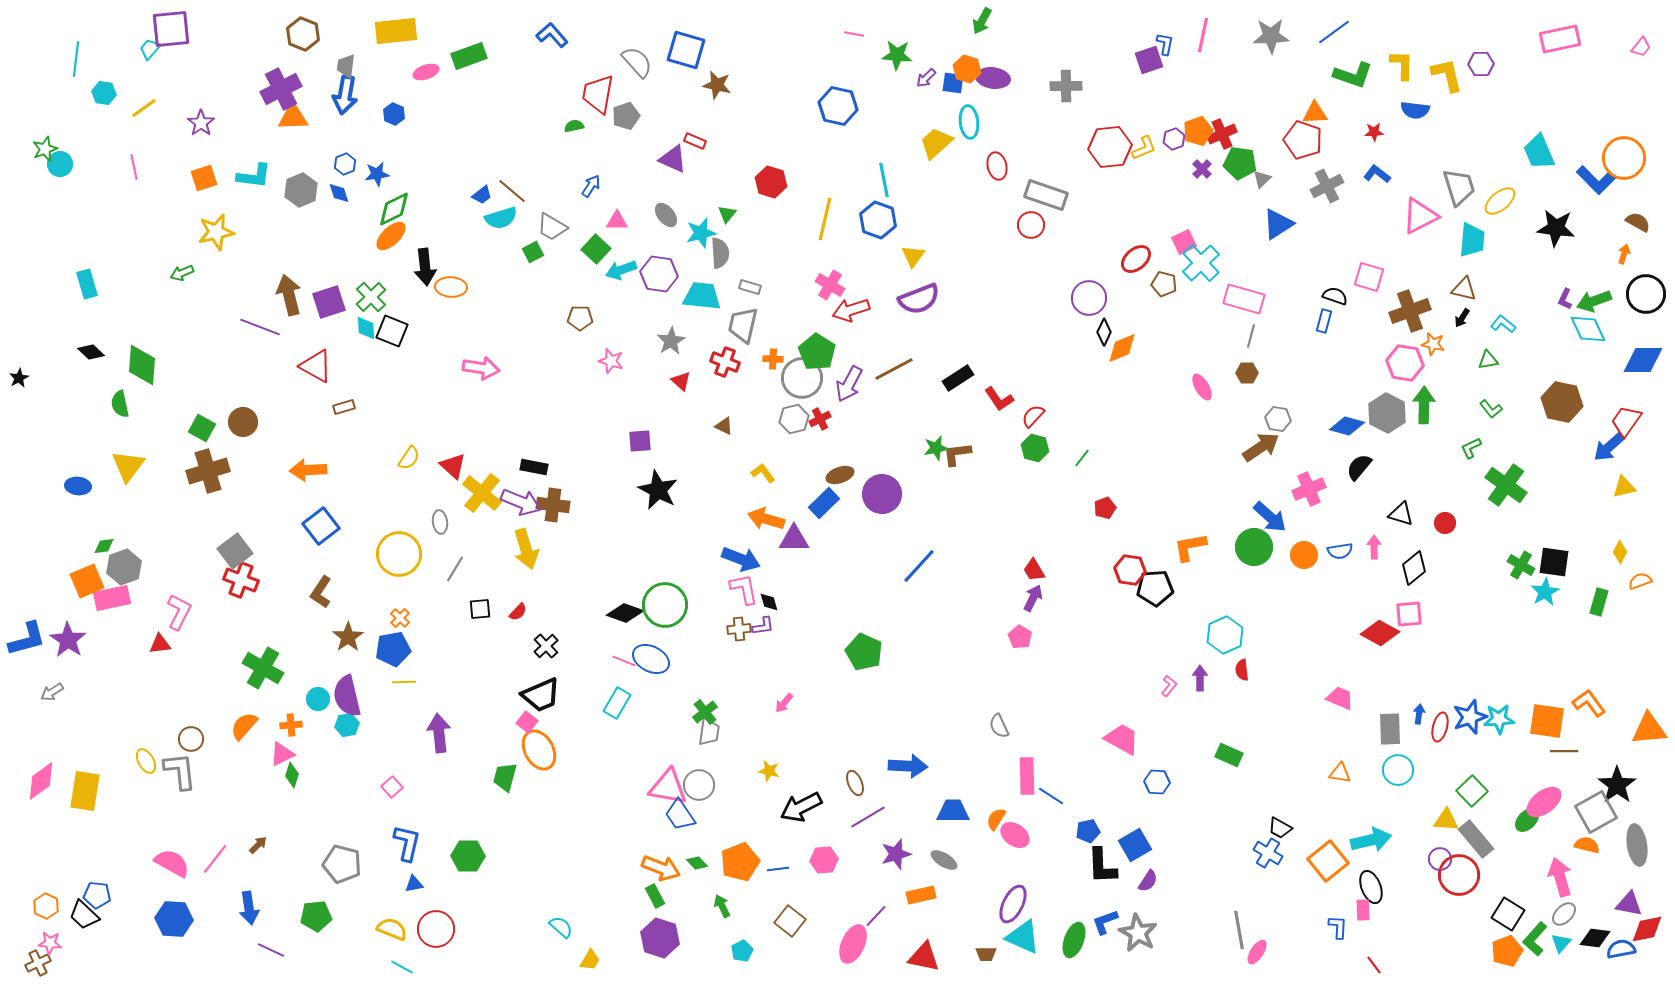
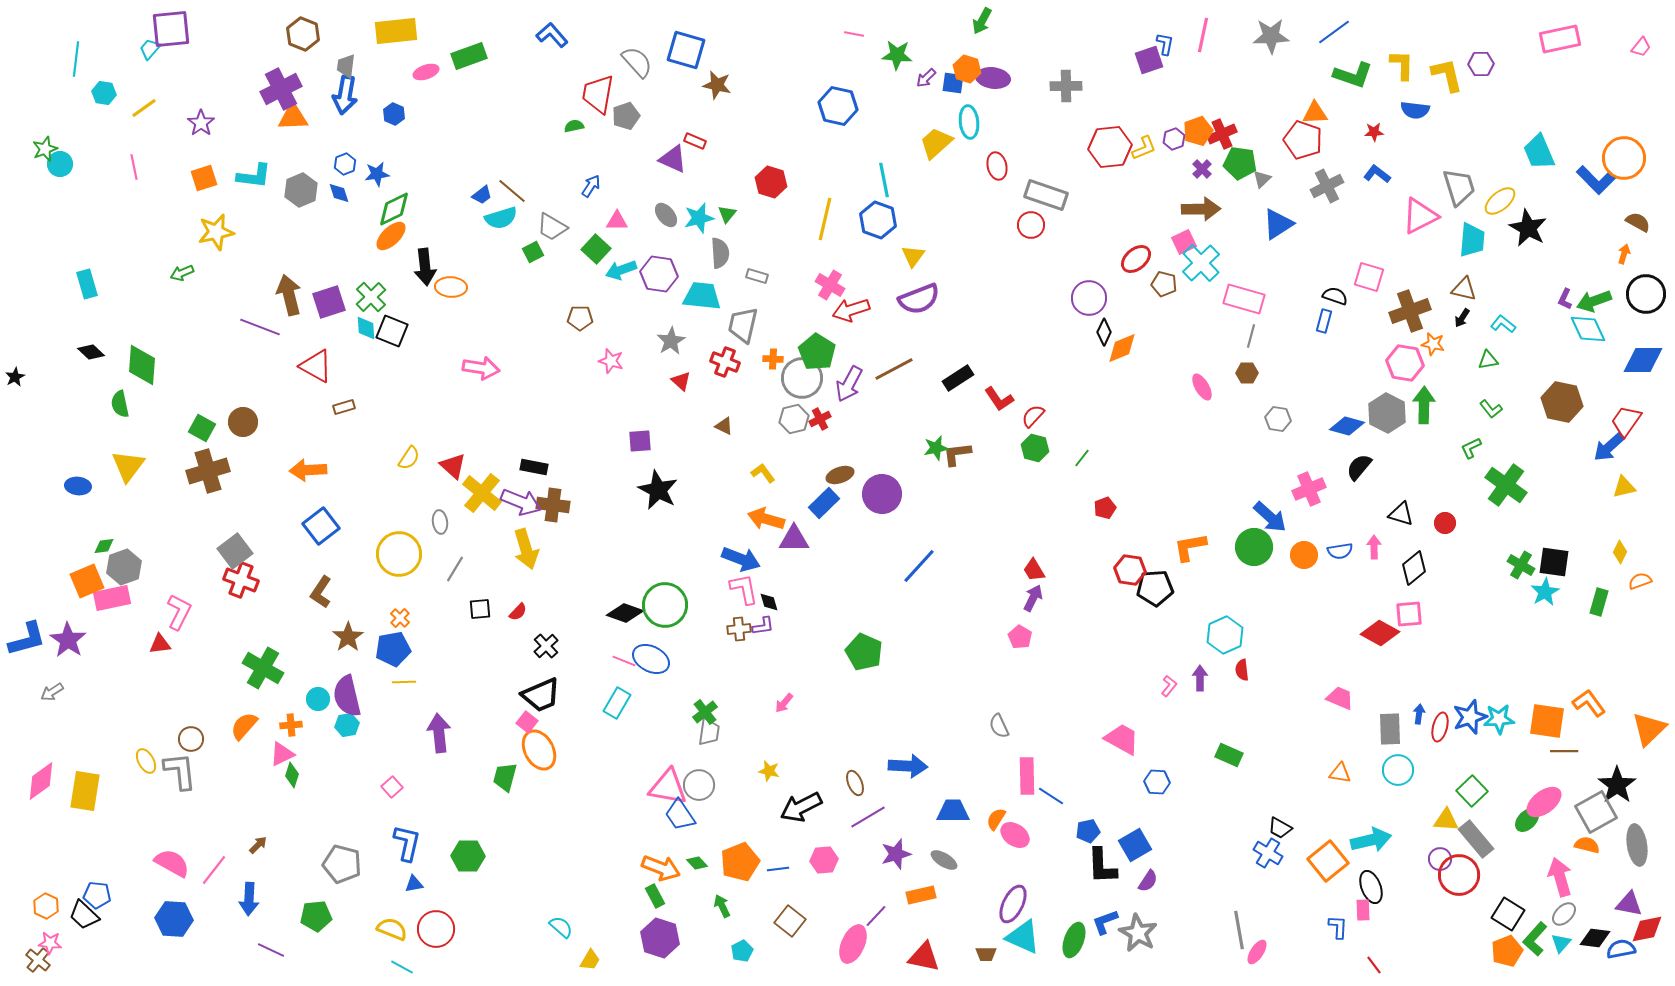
black star at (1556, 228): moved 28 px left; rotated 21 degrees clockwise
cyan star at (701, 233): moved 2 px left, 15 px up
gray rectangle at (750, 287): moved 7 px right, 11 px up
black star at (19, 378): moved 4 px left, 1 px up
brown arrow at (1261, 447): moved 60 px left, 238 px up; rotated 33 degrees clockwise
orange triangle at (1649, 729): rotated 39 degrees counterclockwise
pink line at (215, 859): moved 1 px left, 11 px down
blue arrow at (249, 908): moved 9 px up; rotated 12 degrees clockwise
brown cross at (38, 963): moved 3 px up; rotated 25 degrees counterclockwise
